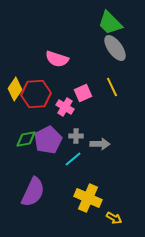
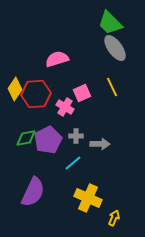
pink semicircle: rotated 145 degrees clockwise
pink square: moved 1 px left
green diamond: moved 1 px up
cyan line: moved 4 px down
yellow arrow: rotated 98 degrees counterclockwise
